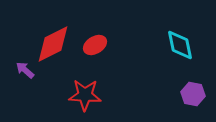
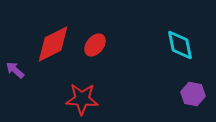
red ellipse: rotated 20 degrees counterclockwise
purple arrow: moved 10 px left
red star: moved 3 px left, 4 px down
